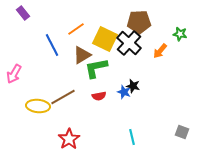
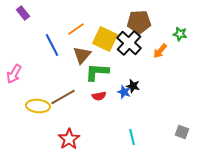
brown triangle: rotated 18 degrees counterclockwise
green L-shape: moved 1 px right, 4 px down; rotated 15 degrees clockwise
